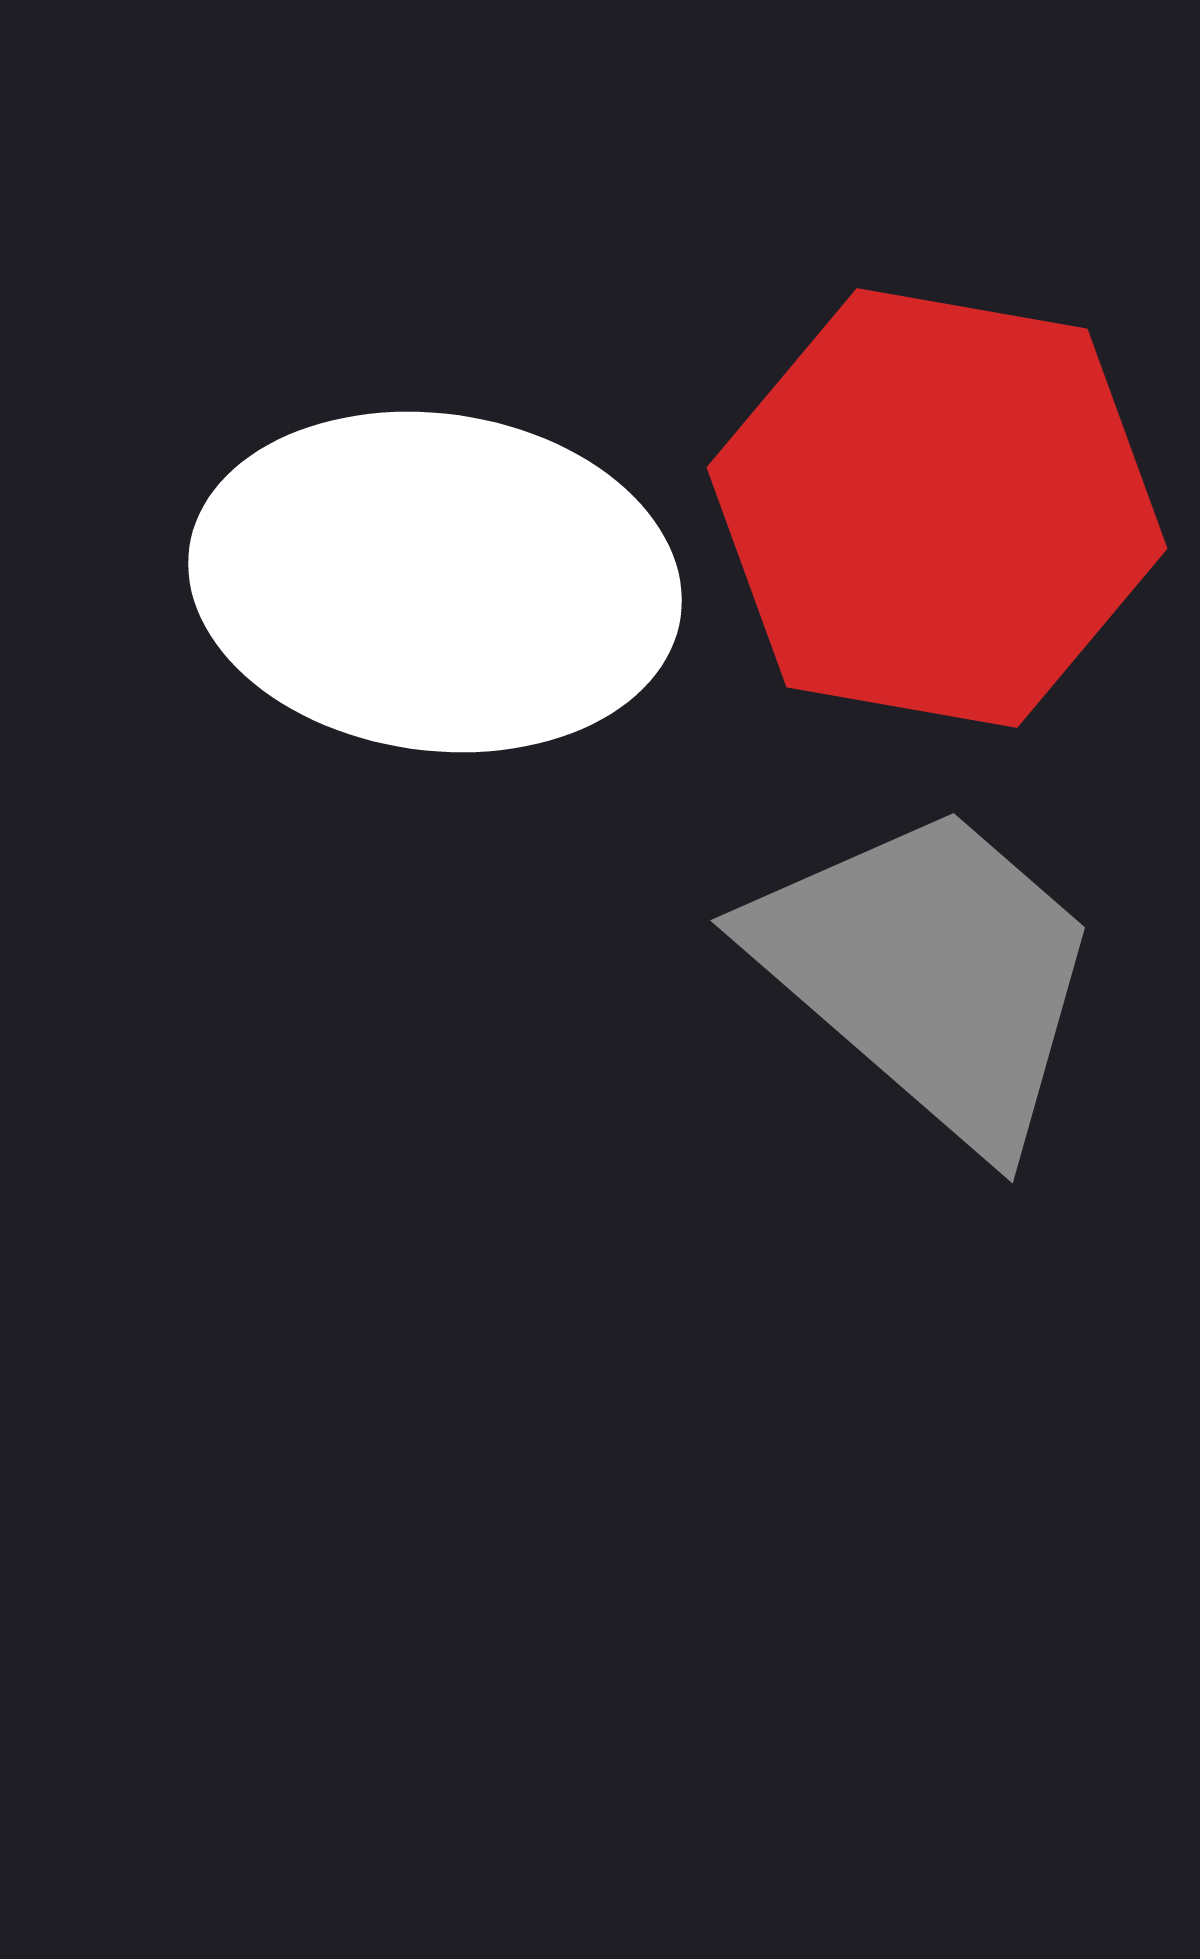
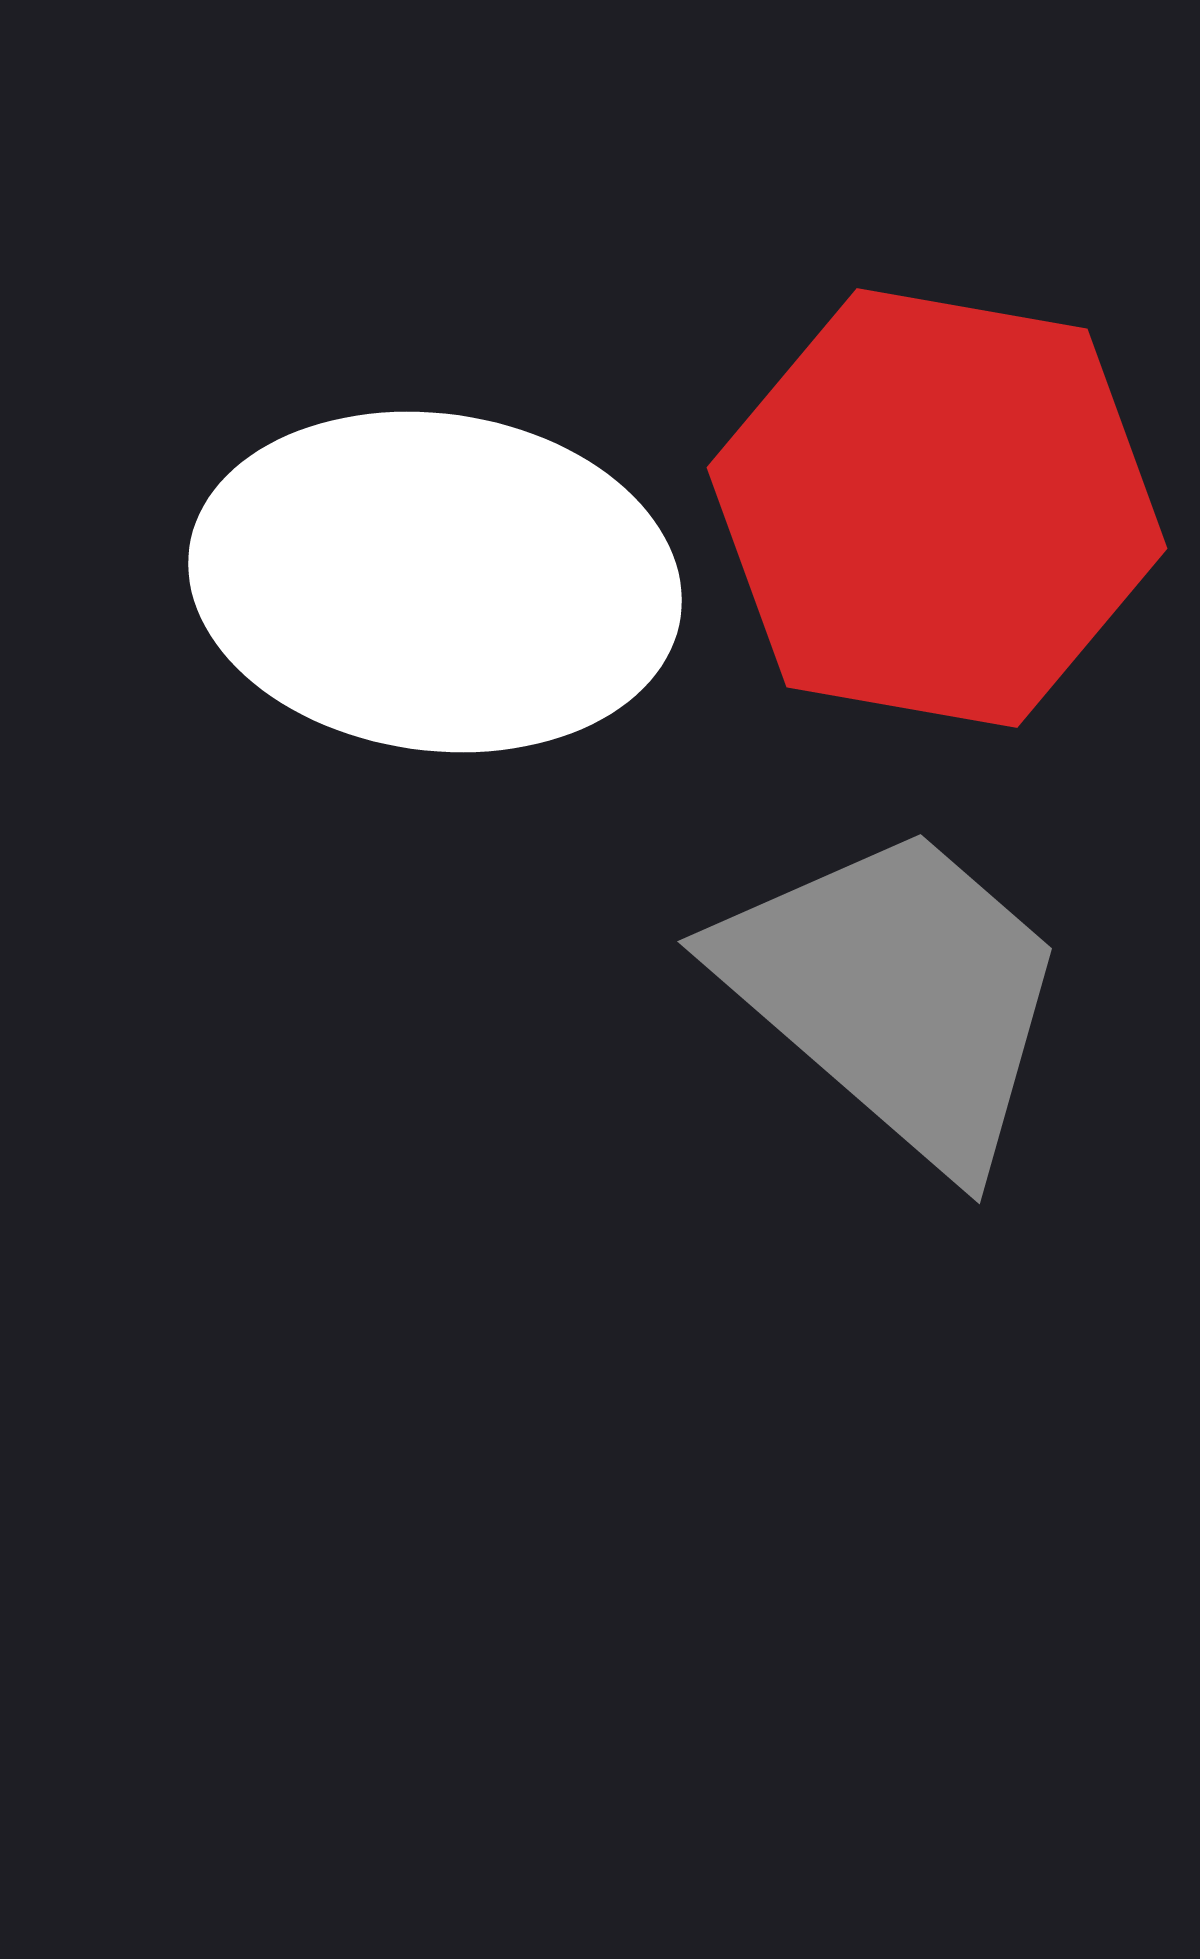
gray trapezoid: moved 33 px left, 21 px down
